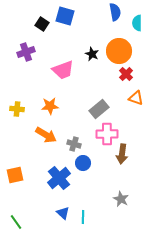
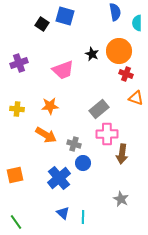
purple cross: moved 7 px left, 11 px down
red cross: rotated 24 degrees counterclockwise
